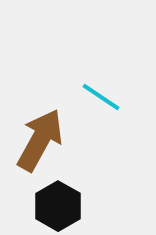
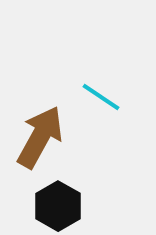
brown arrow: moved 3 px up
